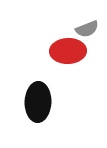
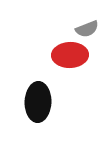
red ellipse: moved 2 px right, 4 px down
